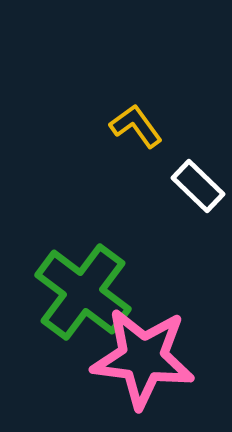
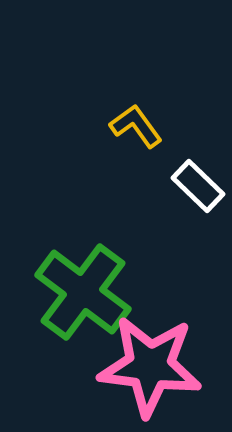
pink star: moved 7 px right, 8 px down
